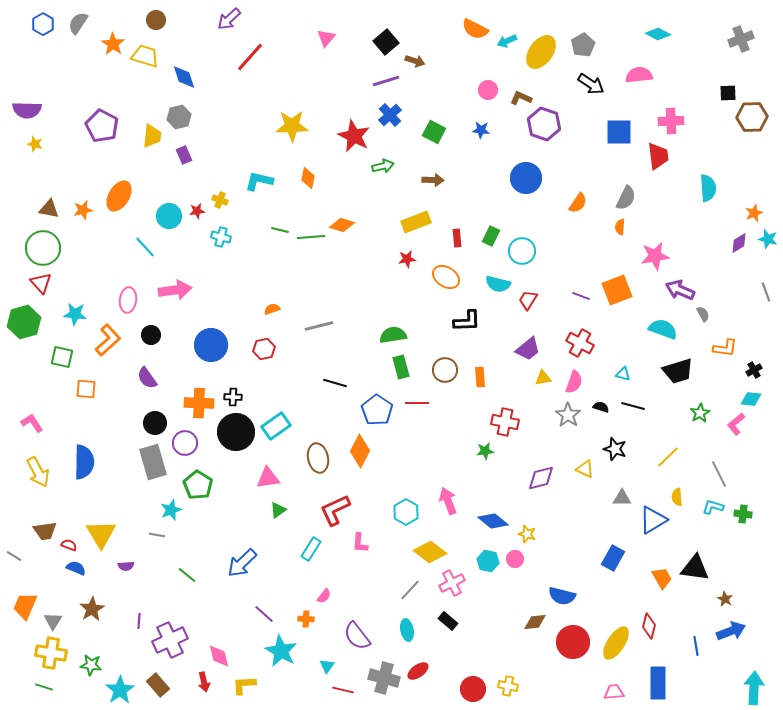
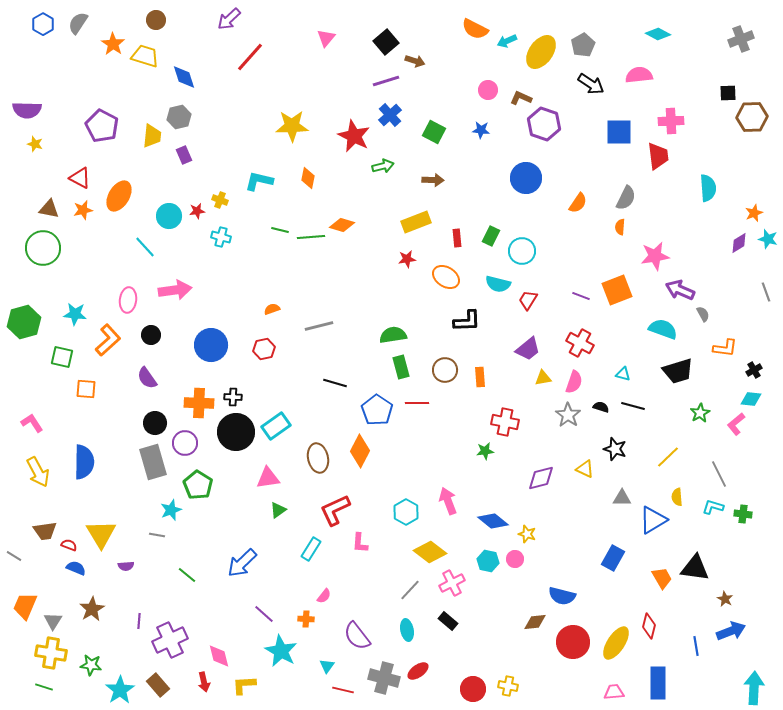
red triangle at (41, 283): moved 39 px right, 105 px up; rotated 20 degrees counterclockwise
